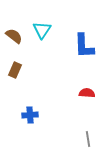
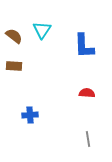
brown rectangle: moved 1 px left, 4 px up; rotated 70 degrees clockwise
